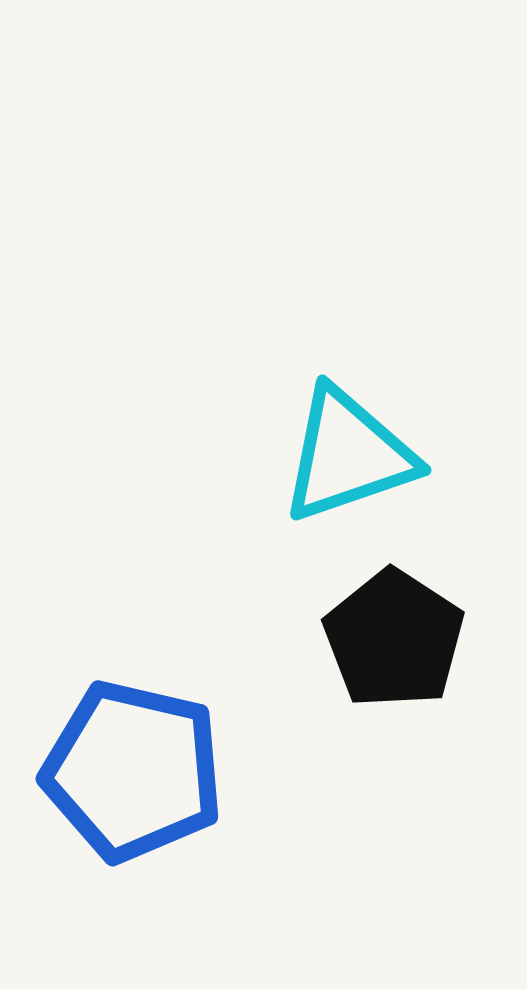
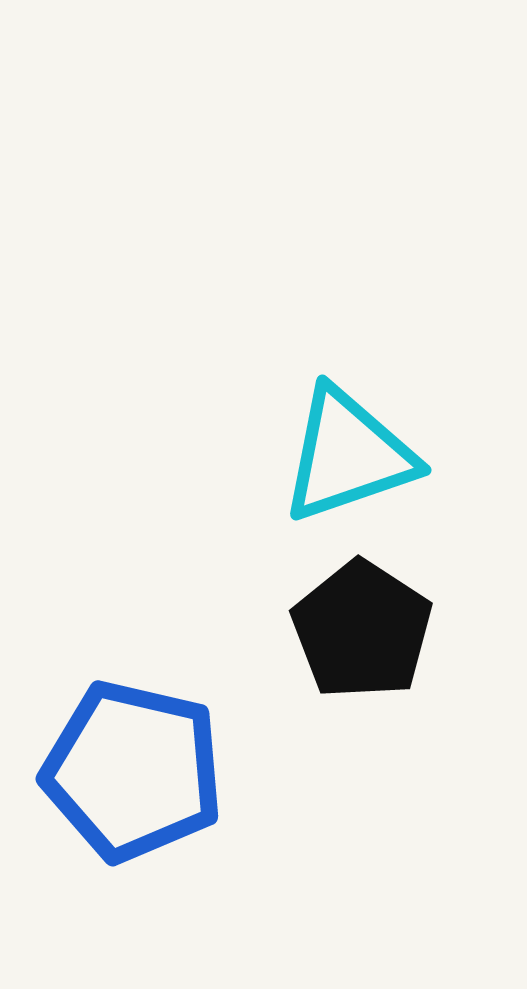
black pentagon: moved 32 px left, 9 px up
